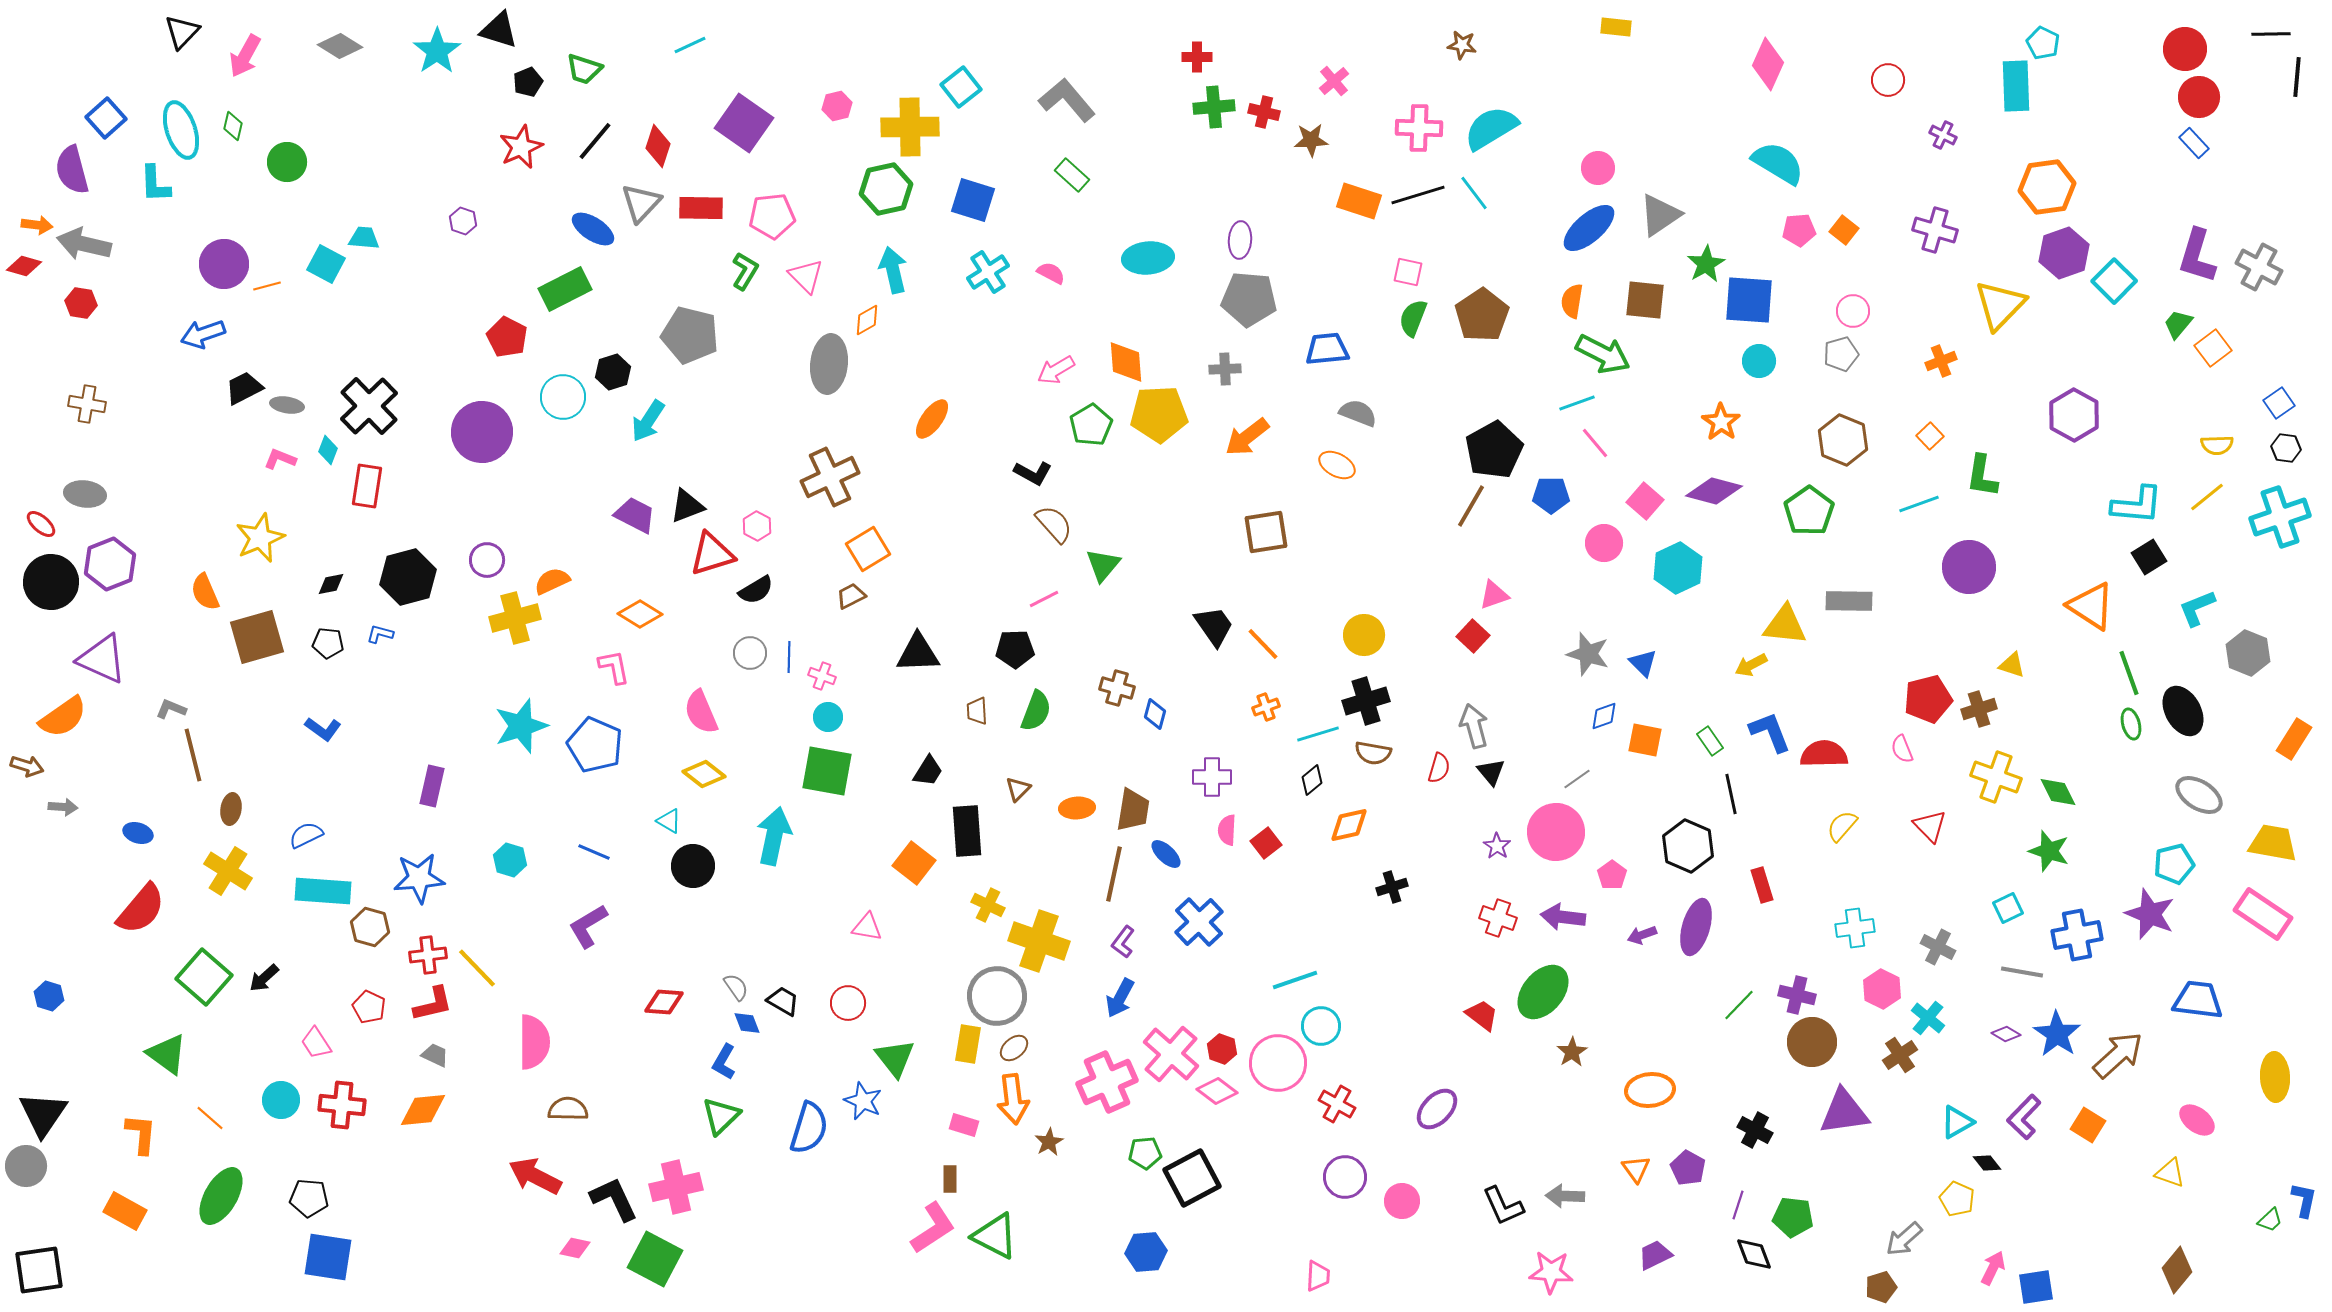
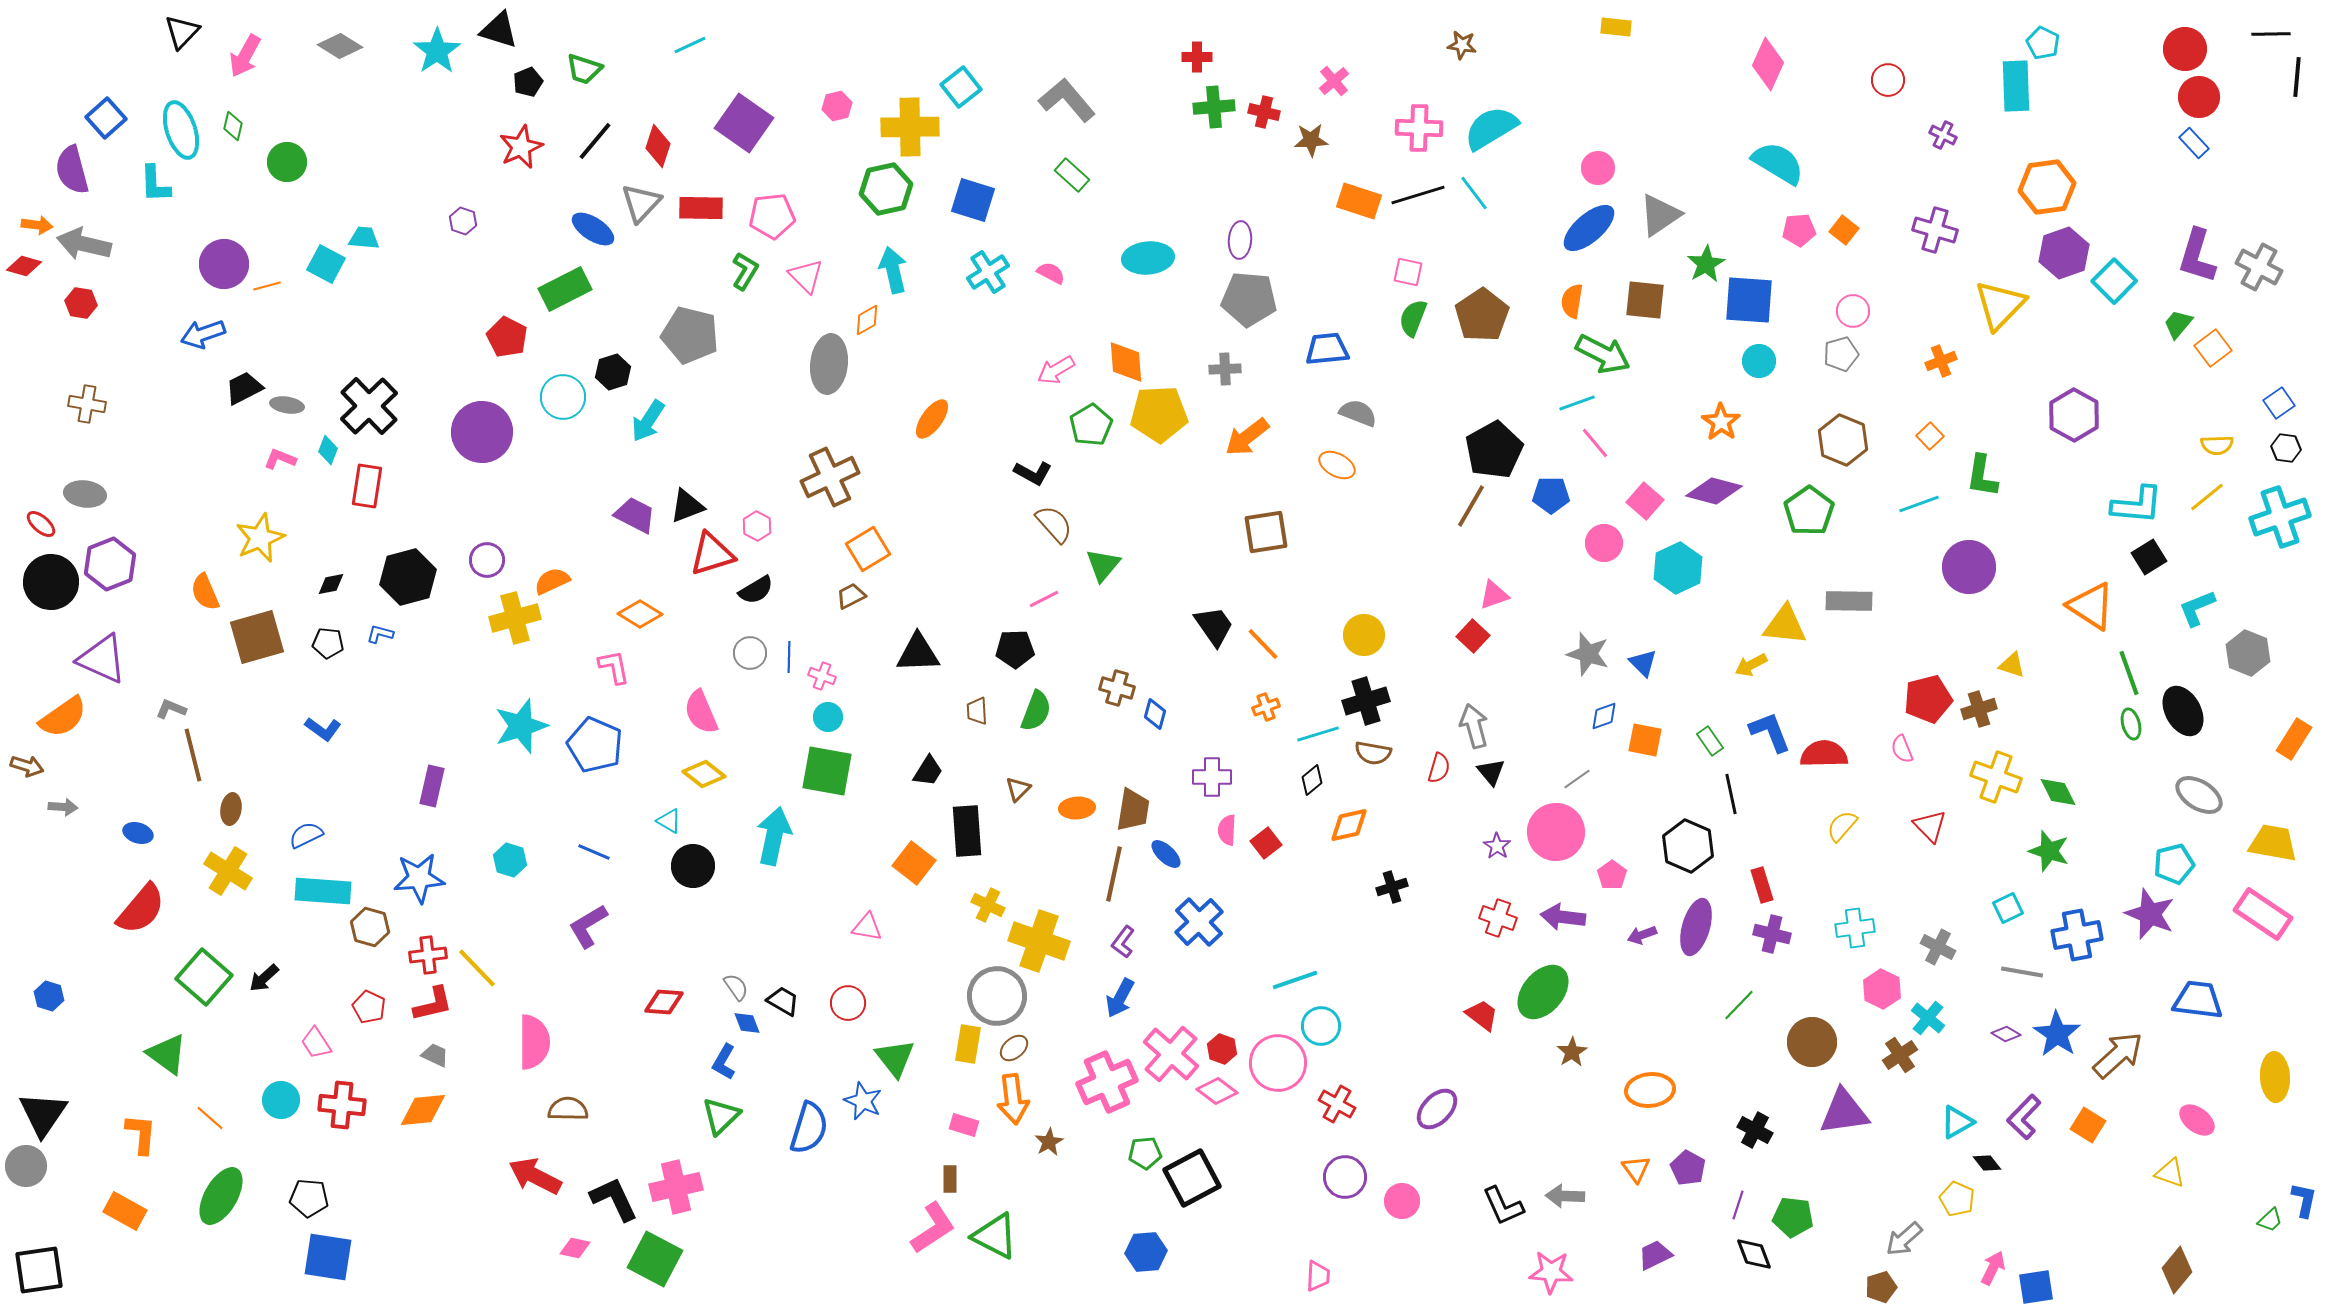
purple cross at (1797, 995): moved 25 px left, 61 px up
